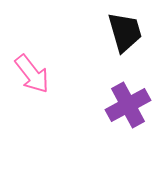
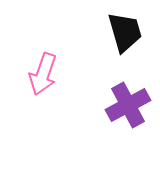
pink arrow: moved 11 px right; rotated 57 degrees clockwise
